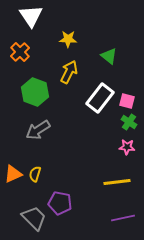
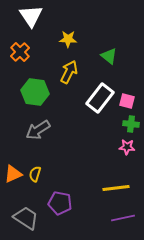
green hexagon: rotated 12 degrees counterclockwise
green cross: moved 2 px right, 2 px down; rotated 28 degrees counterclockwise
yellow line: moved 1 px left, 6 px down
gray trapezoid: moved 8 px left; rotated 12 degrees counterclockwise
